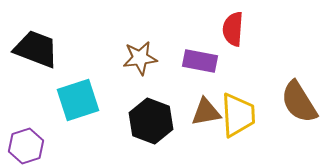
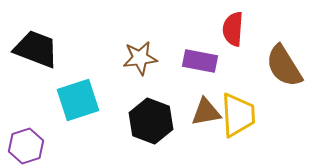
brown semicircle: moved 15 px left, 36 px up
